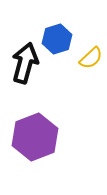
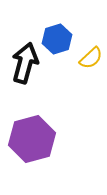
purple hexagon: moved 3 px left, 2 px down; rotated 6 degrees clockwise
